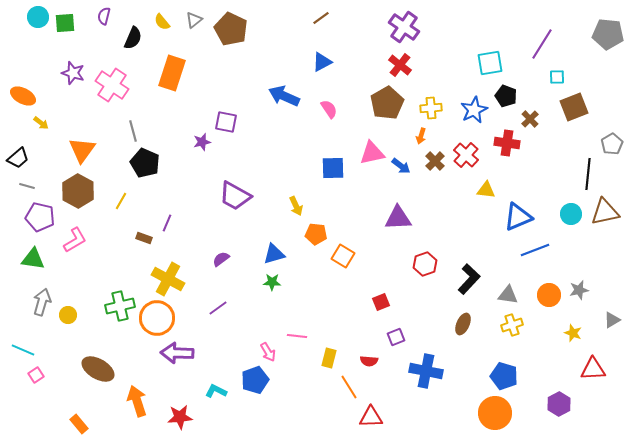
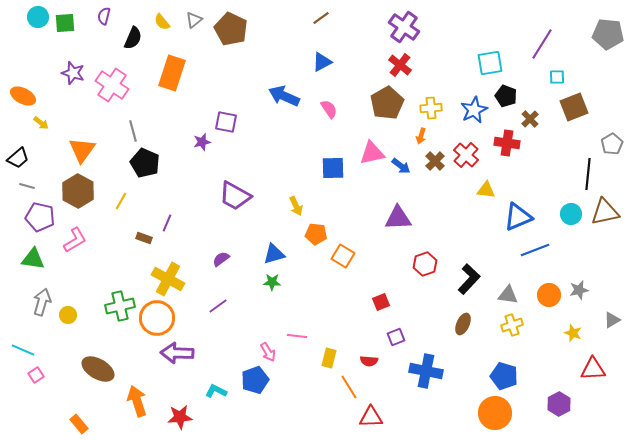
purple line at (218, 308): moved 2 px up
